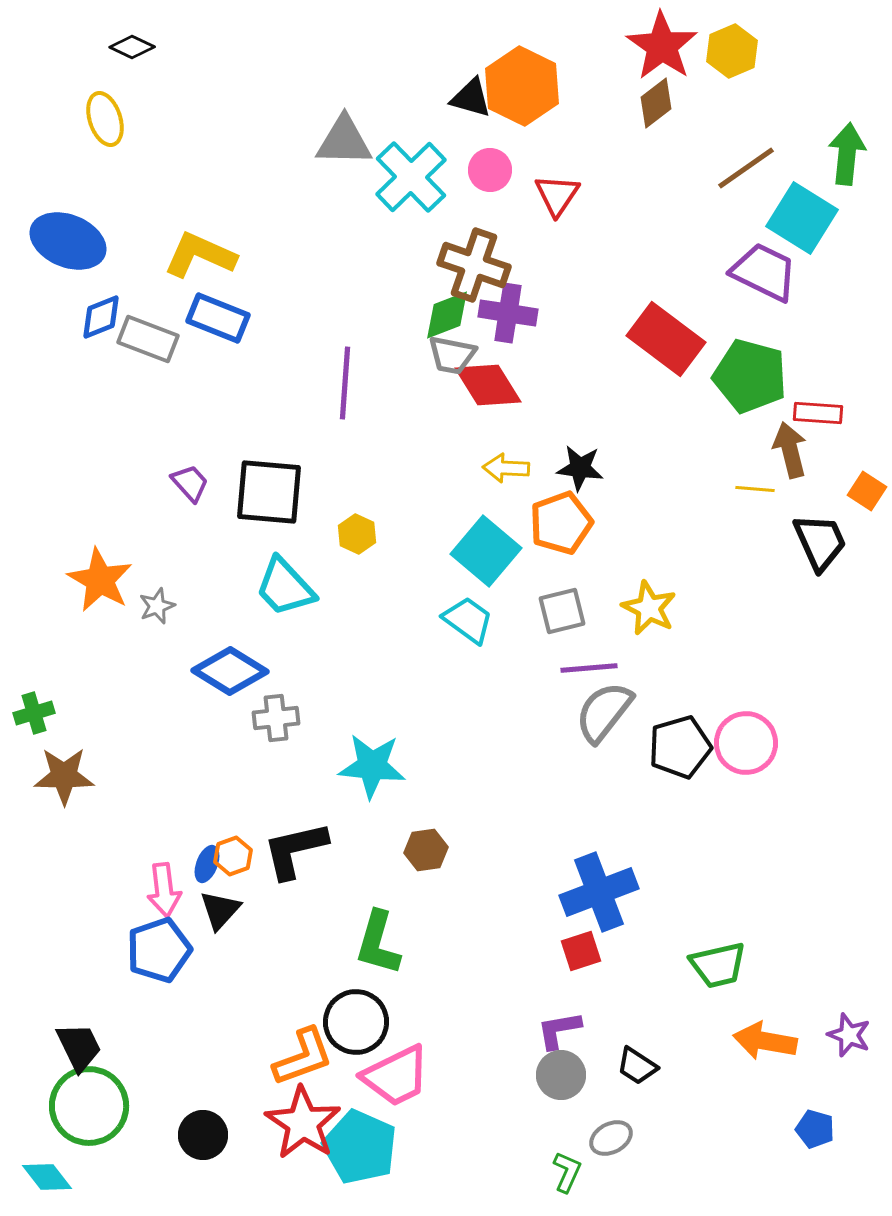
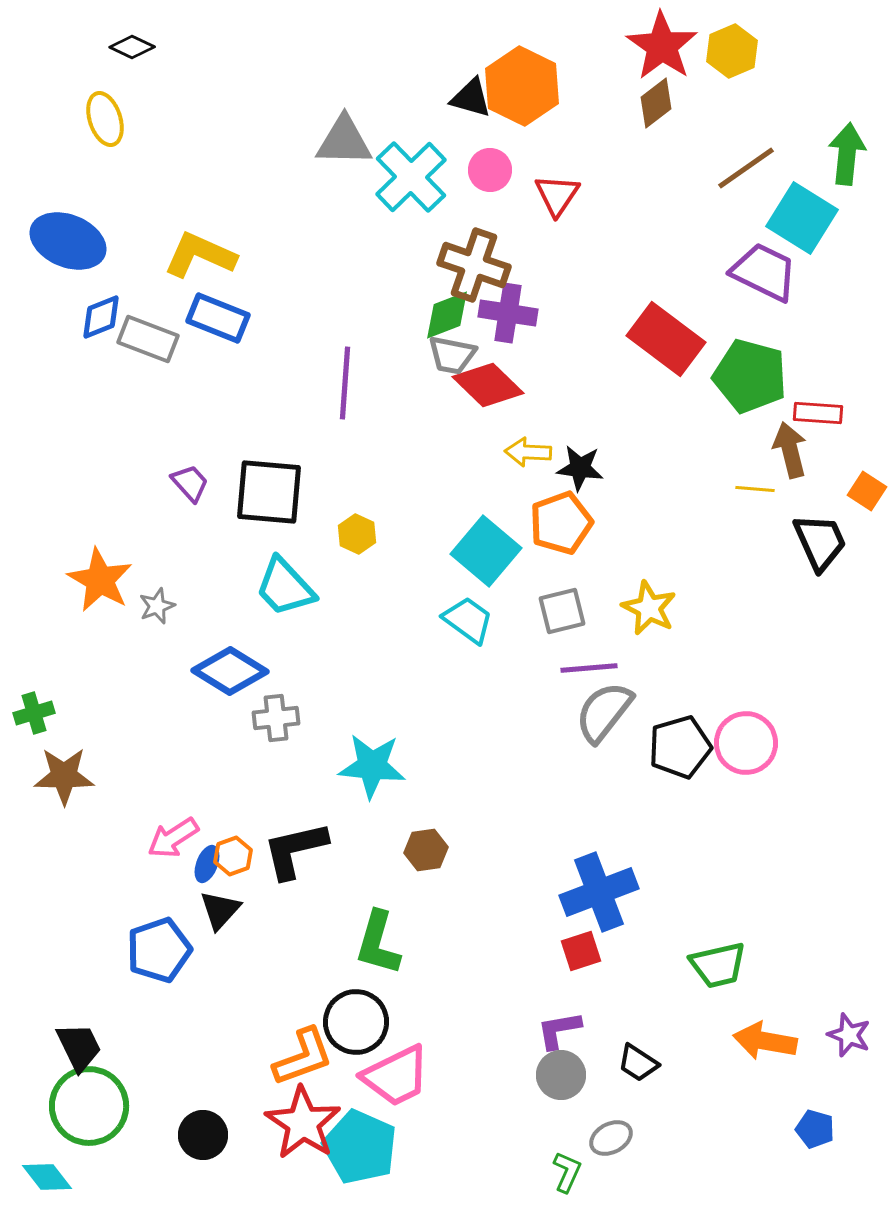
red diamond at (488, 385): rotated 14 degrees counterclockwise
yellow arrow at (506, 468): moved 22 px right, 16 px up
pink arrow at (164, 890): moved 9 px right, 52 px up; rotated 64 degrees clockwise
black trapezoid at (637, 1066): moved 1 px right, 3 px up
